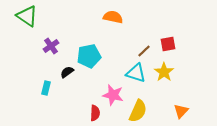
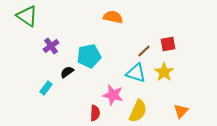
cyan rectangle: rotated 24 degrees clockwise
